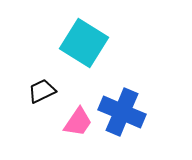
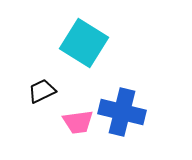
blue cross: rotated 9 degrees counterclockwise
pink trapezoid: rotated 48 degrees clockwise
